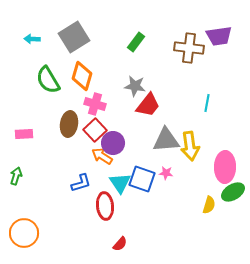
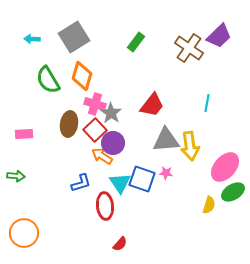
purple trapezoid: rotated 36 degrees counterclockwise
brown cross: rotated 28 degrees clockwise
gray star: moved 24 px left, 27 px down; rotated 25 degrees clockwise
red trapezoid: moved 4 px right
pink ellipse: rotated 40 degrees clockwise
green arrow: rotated 78 degrees clockwise
